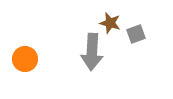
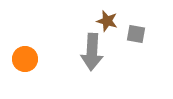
brown star: moved 3 px left, 2 px up
gray square: rotated 30 degrees clockwise
